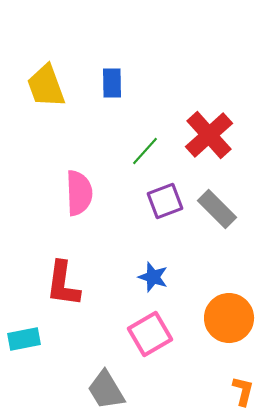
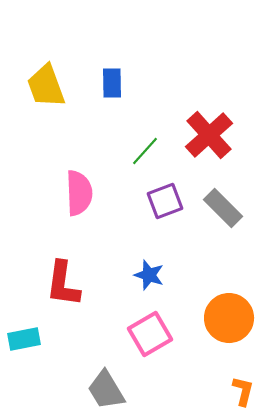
gray rectangle: moved 6 px right, 1 px up
blue star: moved 4 px left, 2 px up
